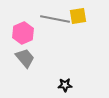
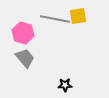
pink hexagon: rotated 20 degrees counterclockwise
